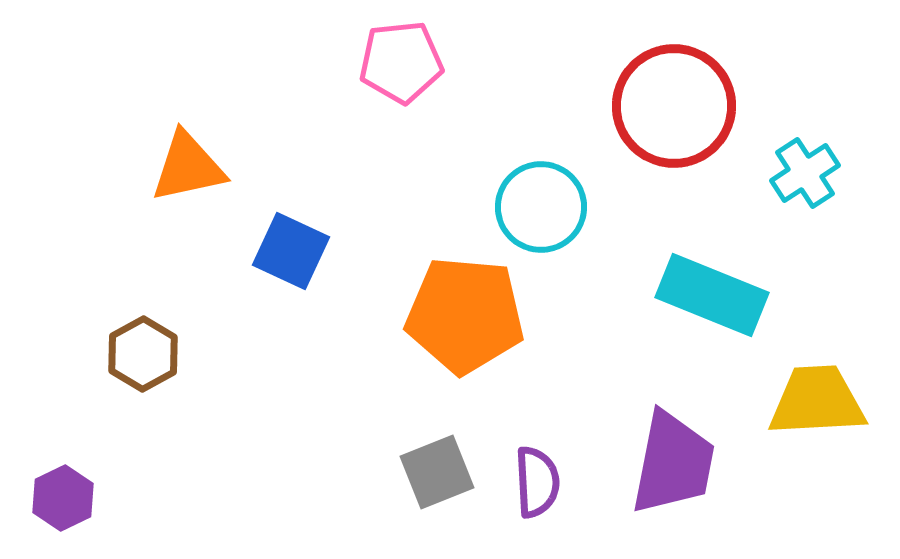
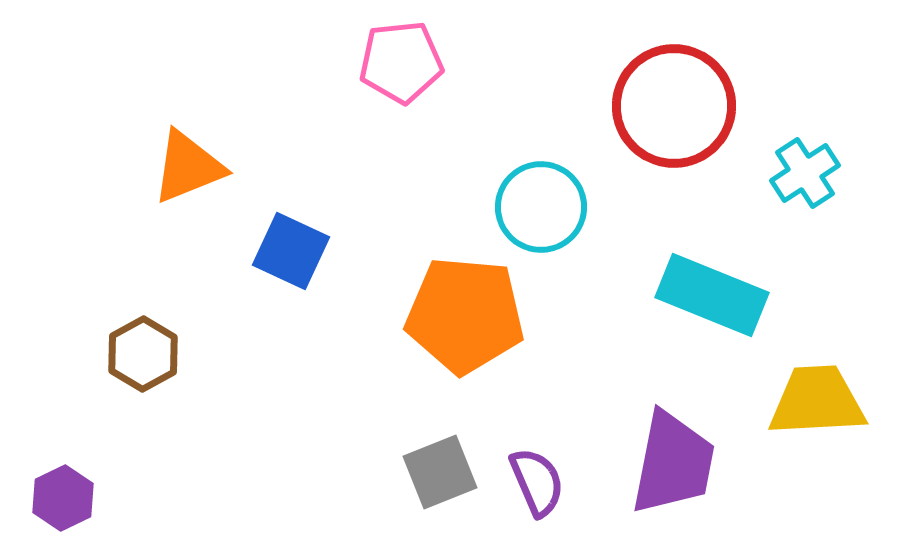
orange triangle: rotated 10 degrees counterclockwise
gray square: moved 3 px right
purple semicircle: rotated 20 degrees counterclockwise
